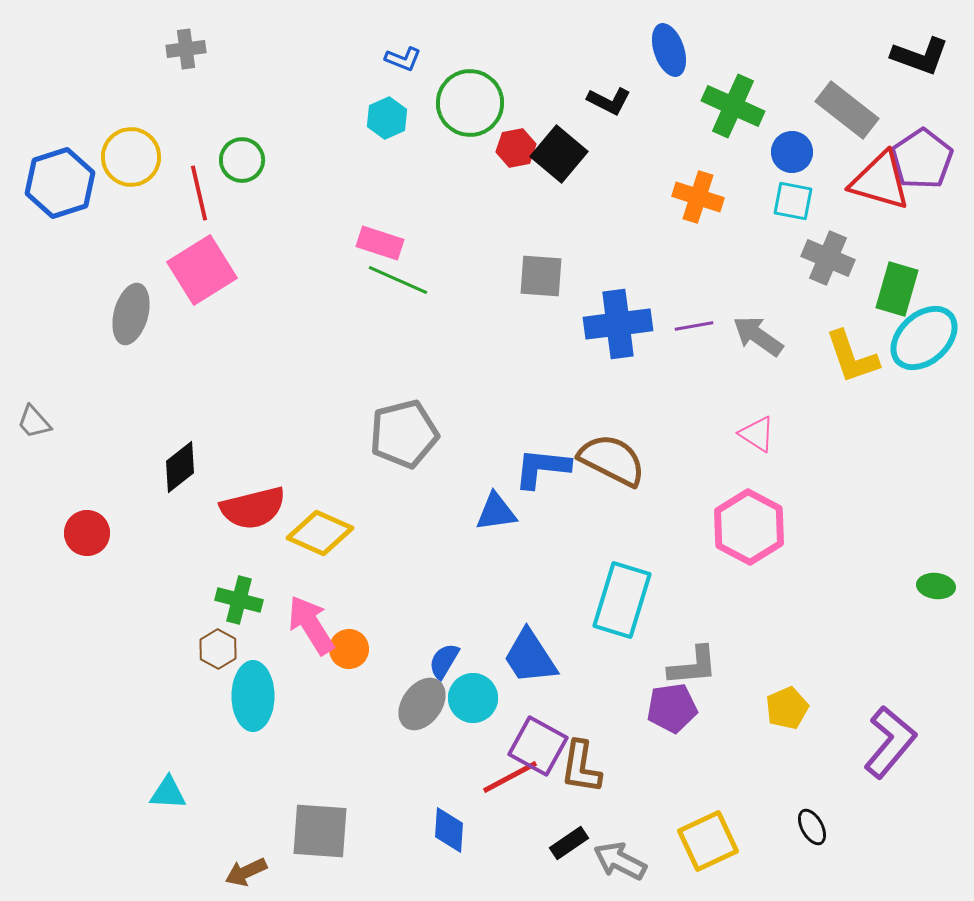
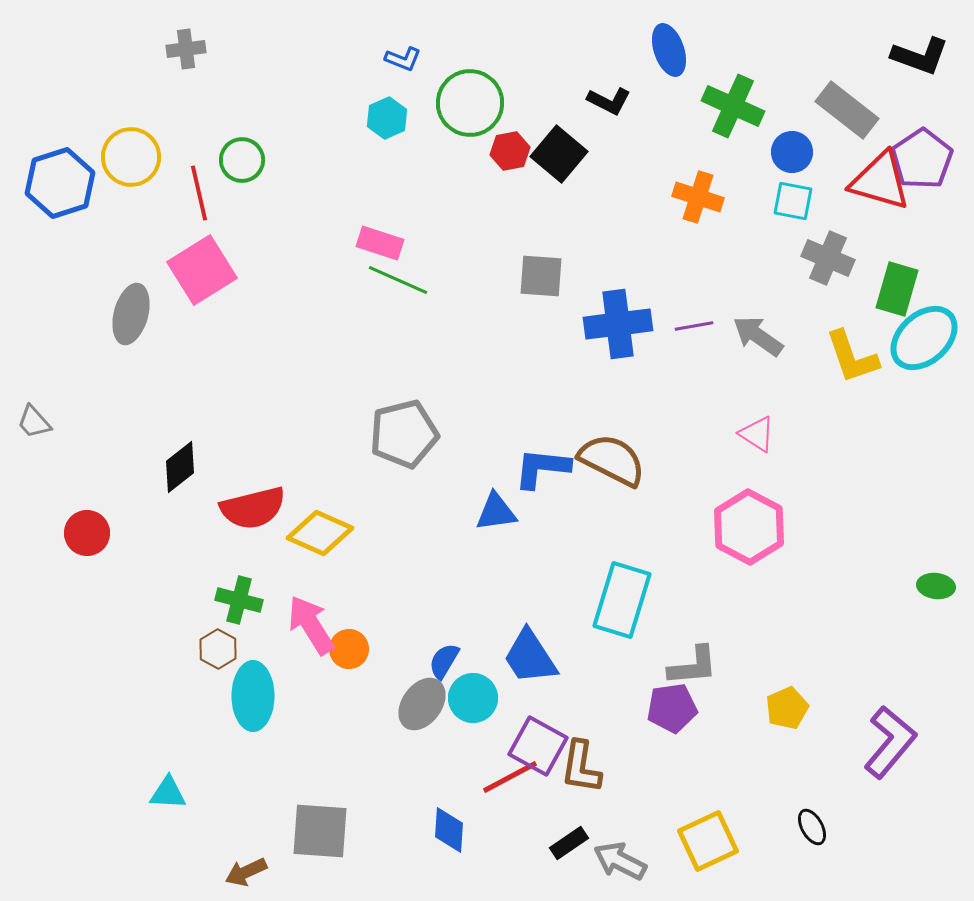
red hexagon at (516, 148): moved 6 px left, 3 px down
